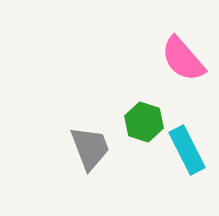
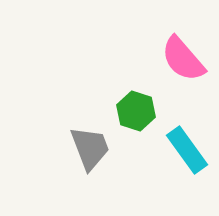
green hexagon: moved 8 px left, 11 px up
cyan rectangle: rotated 9 degrees counterclockwise
